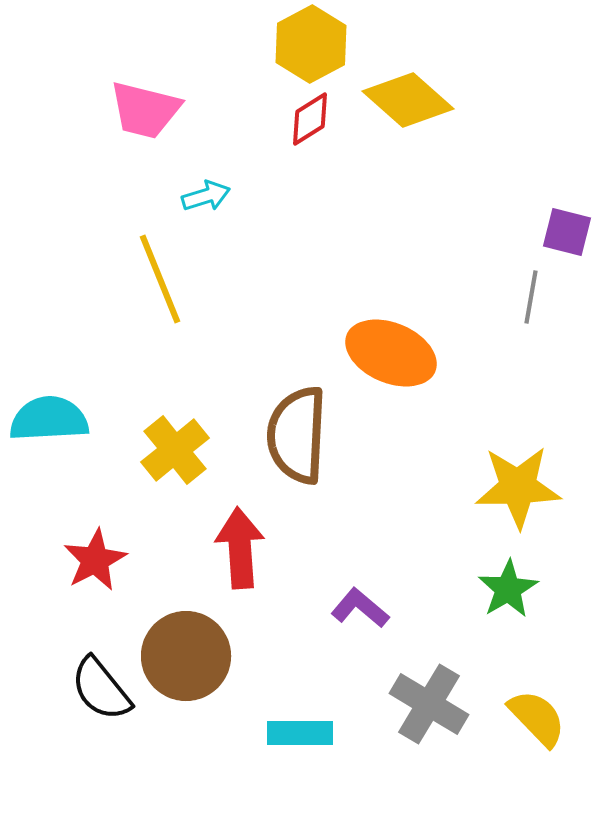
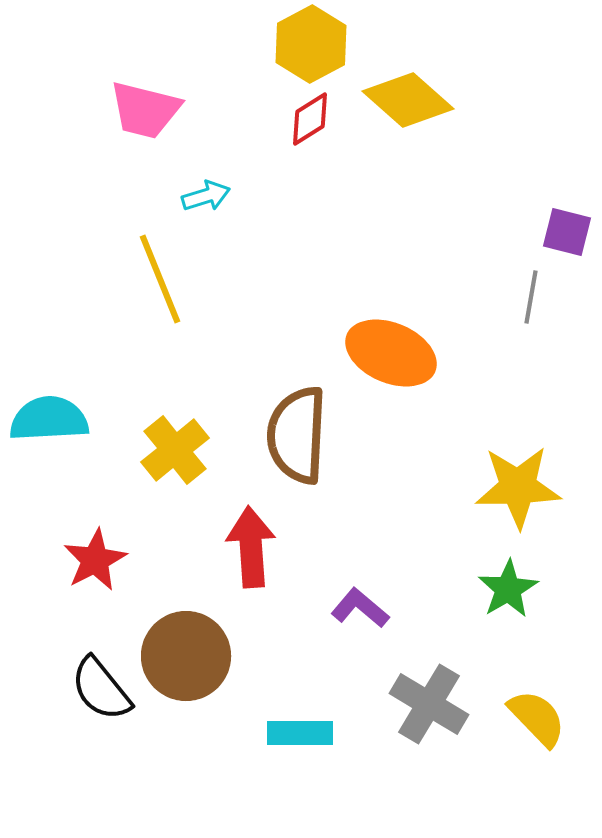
red arrow: moved 11 px right, 1 px up
